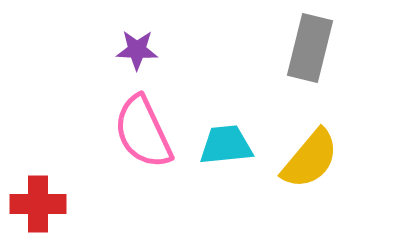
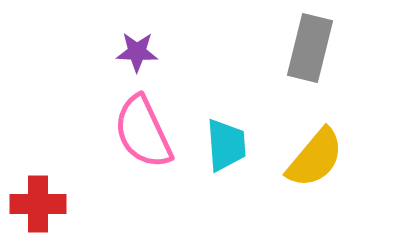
purple star: moved 2 px down
cyan trapezoid: rotated 92 degrees clockwise
yellow semicircle: moved 5 px right, 1 px up
